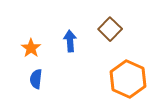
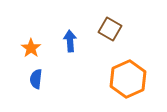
brown square: rotated 15 degrees counterclockwise
orange hexagon: rotated 12 degrees clockwise
